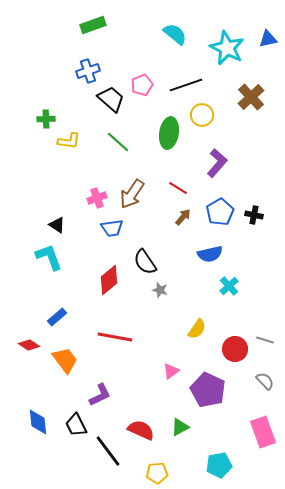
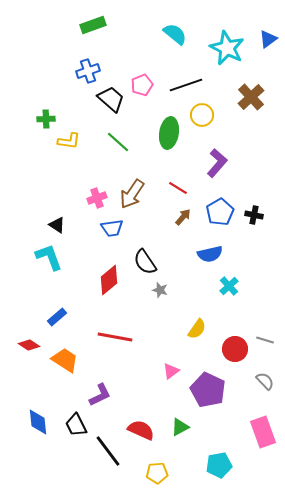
blue triangle at (268, 39): rotated 24 degrees counterclockwise
orange trapezoid at (65, 360): rotated 20 degrees counterclockwise
